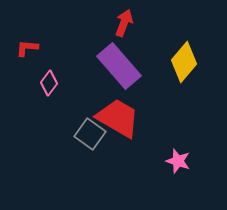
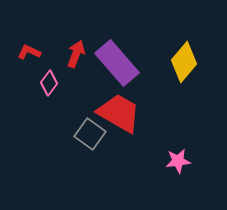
red arrow: moved 48 px left, 31 px down
red L-shape: moved 2 px right, 4 px down; rotated 20 degrees clockwise
purple rectangle: moved 2 px left, 3 px up
red trapezoid: moved 1 px right, 5 px up
pink star: rotated 25 degrees counterclockwise
